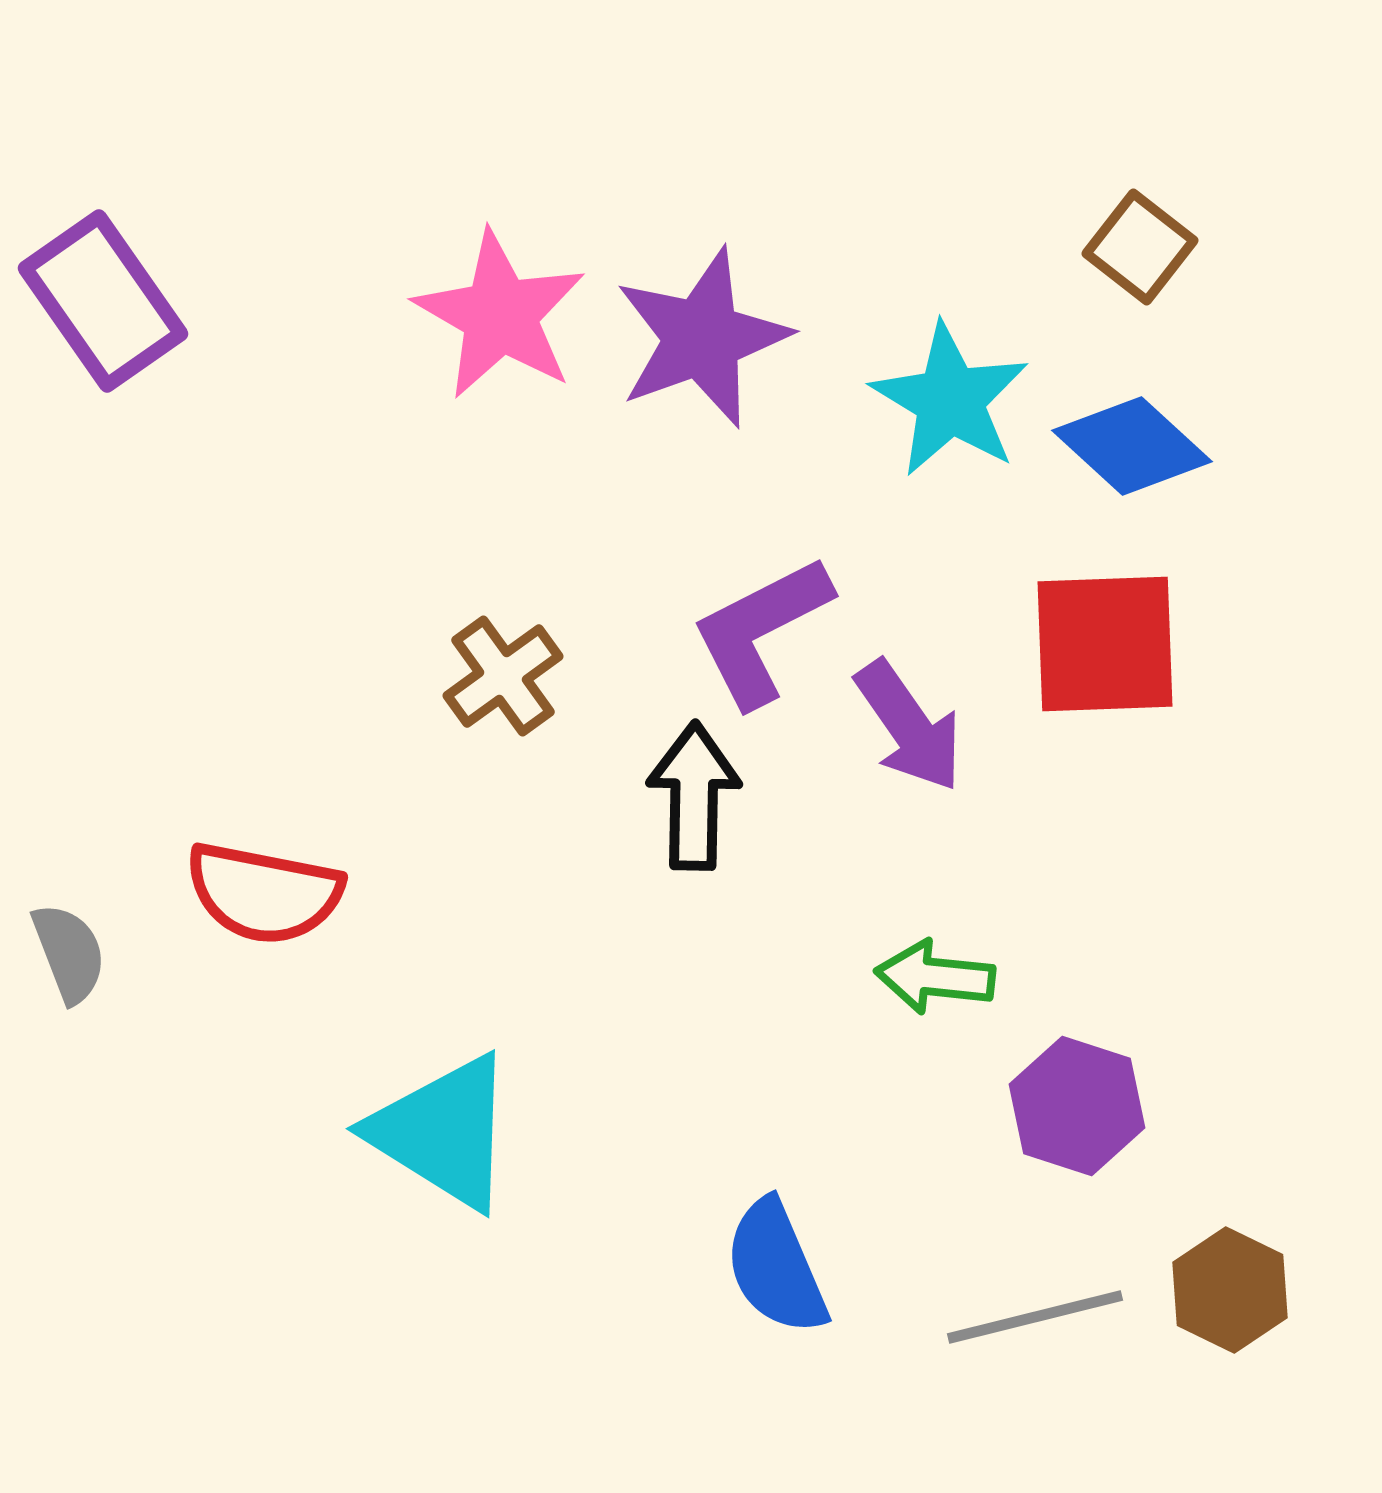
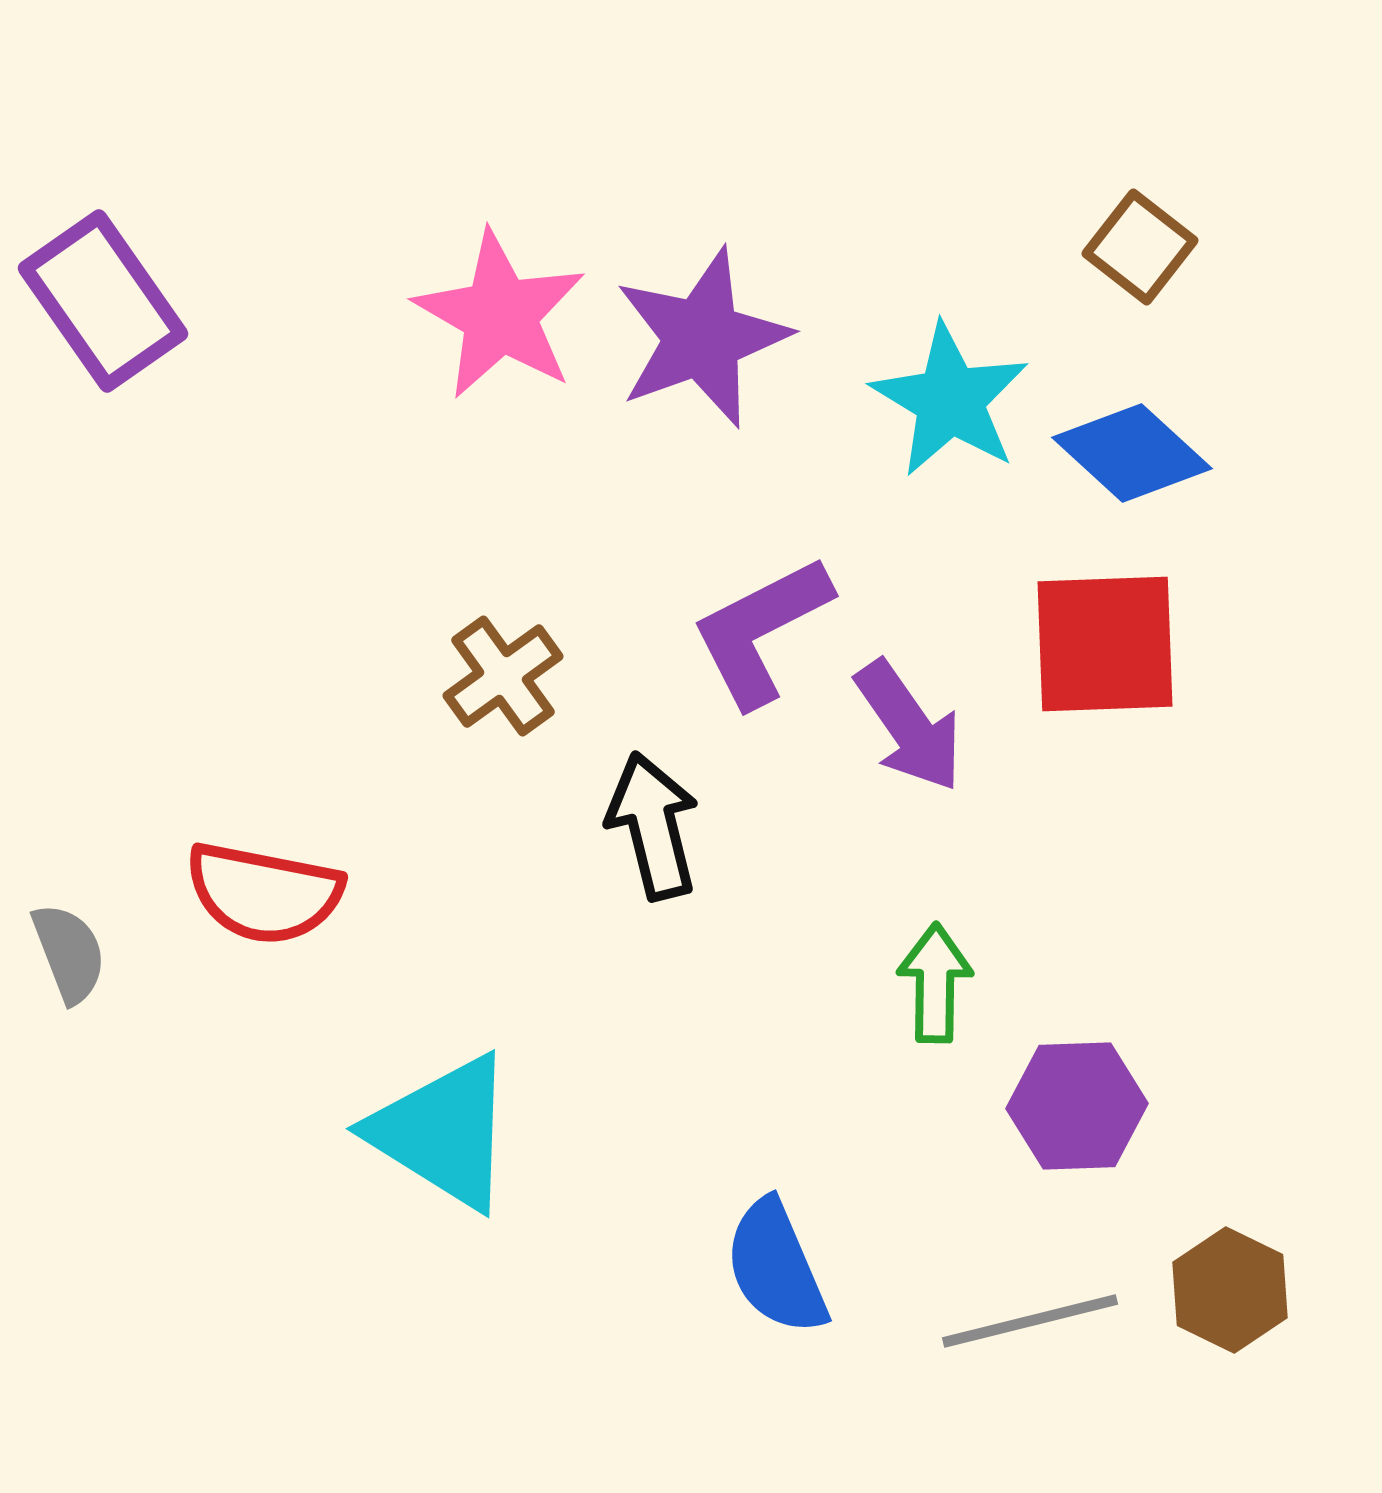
blue diamond: moved 7 px down
black arrow: moved 41 px left, 30 px down; rotated 15 degrees counterclockwise
green arrow: moved 6 px down; rotated 85 degrees clockwise
purple hexagon: rotated 20 degrees counterclockwise
gray line: moved 5 px left, 4 px down
